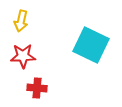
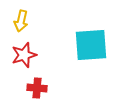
cyan square: rotated 30 degrees counterclockwise
red star: moved 1 px right, 1 px up; rotated 15 degrees counterclockwise
